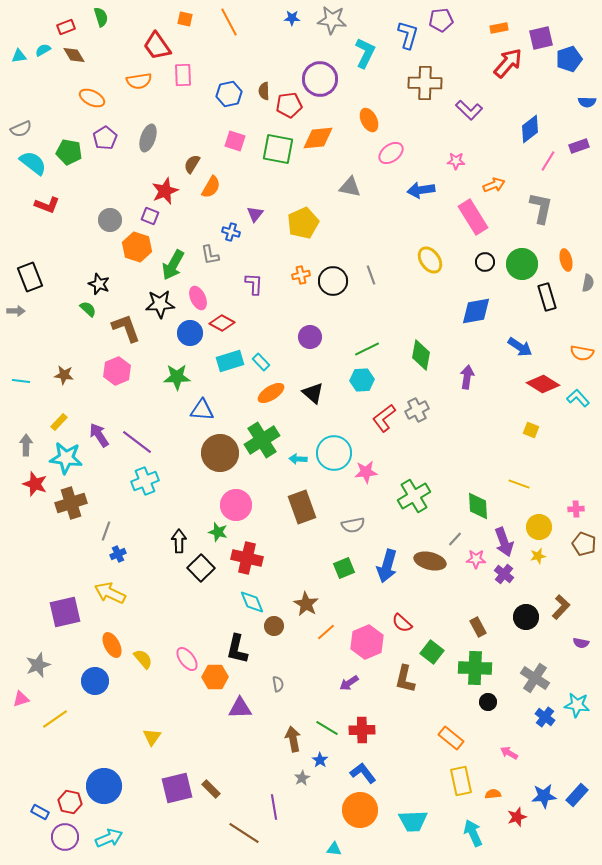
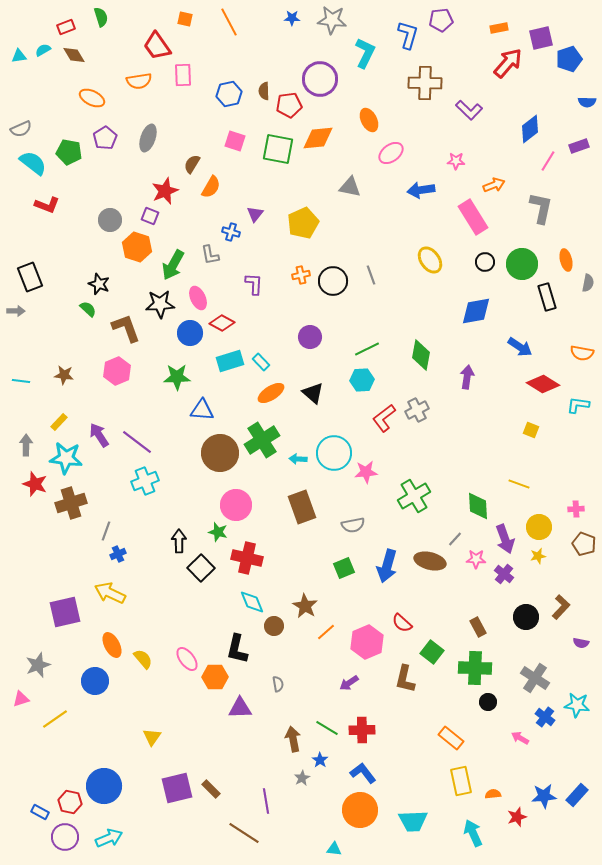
cyan L-shape at (578, 398): moved 7 px down; rotated 40 degrees counterclockwise
purple arrow at (504, 542): moved 1 px right, 3 px up
brown star at (306, 604): moved 1 px left, 2 px down
pink arrow at (509, 753): moved 11 px right, 15 px up
purple line at (274, 807): moved 8 px left, 6 px up
